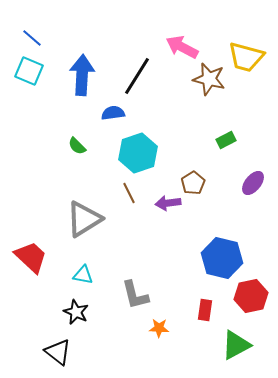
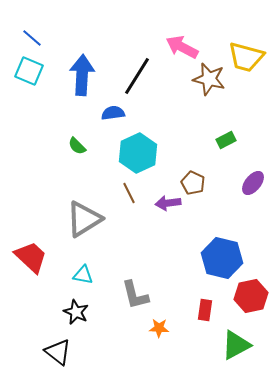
cyan hexagon: rotated 6 degrees counterclockwise
brown pentagon: rotated 15 degrees counterclockwise
